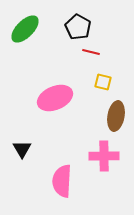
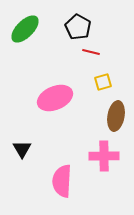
yellow square: rotated 30 degrees counterclockwise
